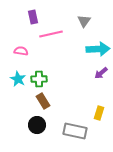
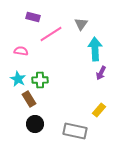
purple rectangle: rotated 64 degrees counterclockwise
gray triangle: moved 3 px left, 3 px down
pink line: rotated 20 degrees counterclockwise
cyan arrow: moved 3 px left; rotated 90 degrees counterclockwise
purple arrow: rotated 24 degrees counterclockwise
green cross: moved 1 px right, 1 px down
brown rectangle: moved 14 px left, 2 px up
yellow rectangle: moved 3 px up; rotated 24 degrees clockwise
black circle: moved 2 px left, 1 px up
